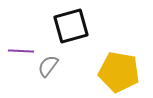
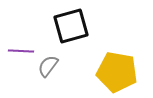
yellow pentagon: moved 2 px left
